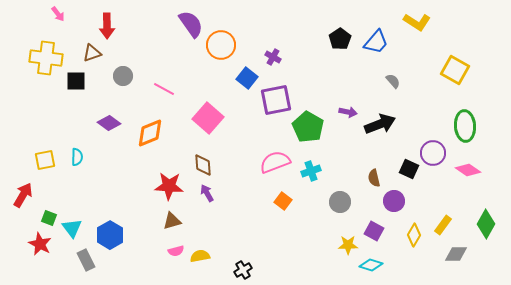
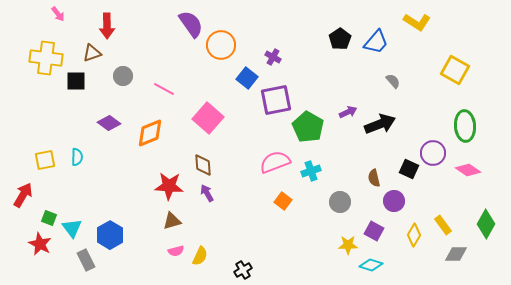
purple arrow at (348, 112): rotated 36 degrees counterclockwise
yellow rectangle at (443, 225): rotated 72 degrees counterclockwise
yellow semicircle at (200, 256): rotated 126 degrees clockwise
